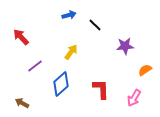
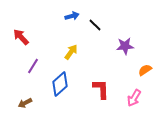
blue arrow: moved 3 px right, 1 px down
purple line: moved 2 px left; rotated 21 degrees counterclockwise
blue diamond: moved 1 px left
brown arrow: moved 3 px right; rotated 56 degrees counterclockwise
